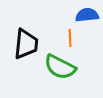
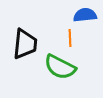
blue semicircle: moved 2 px left
black trapezoid: moved 1 px left
